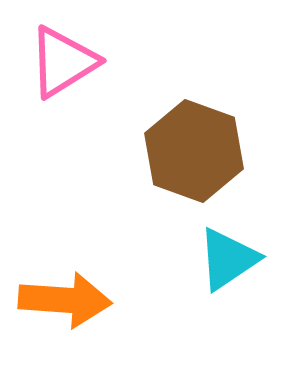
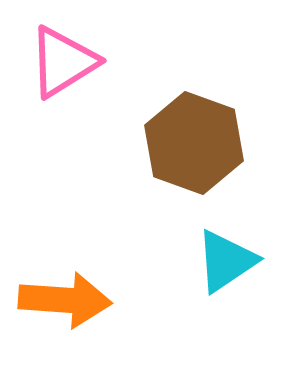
brown hexagon: moved 8 px up
cyan triangle: moved 2 px left, 2 px down
